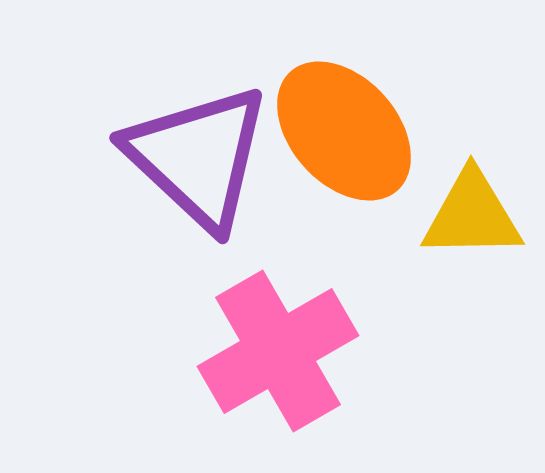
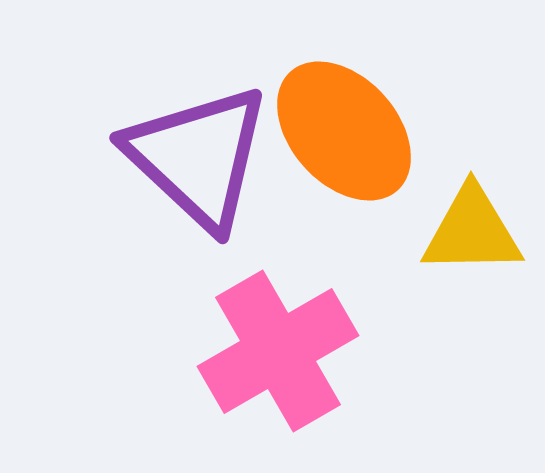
yellow triangle: moved 16 px down
